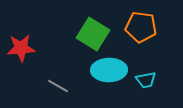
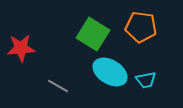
cyan ellipse: moved 1 px right, 2 px down; rotated 32 degrees clockwise
